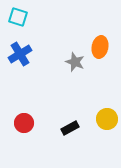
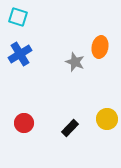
black rectangle: rotated 18 degrees counterclockwise
